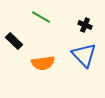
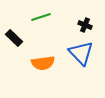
green line: rotated 48 degrees counterclockwise
black rectangle: moved 3 px up
blue triangle: moved 3 px left, 2 px up
